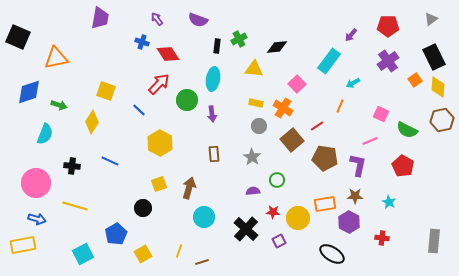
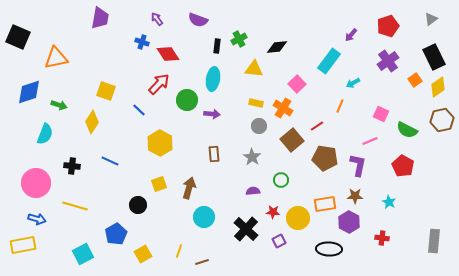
red pentagon at (388, 26): rotated 20 degrees counterclockwise
yellow diamond at (438, 87): rotated 50 degrees clockwise
purple arrow at (212, 114): rotated 77 degrees counterclockwise
green circle at (277, 180): moved 4 px right
black circle at (143, 208): moved 5 px left, 3 px up
black ellipse at (332, 254): moved 3 px left, 5 px up; rotated 30 degrees counterclockwise
